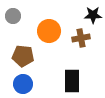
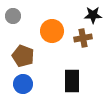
orange circle: moved 3 px right
brown cross: moved 2 px right
brown pentagon: rotated 15 degrees clockwise
